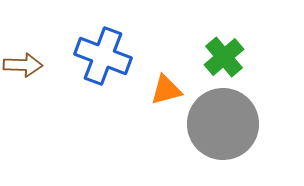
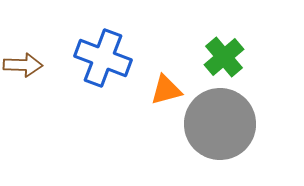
blue cross: moved 2 px down
gray circle: moved 3 px left
